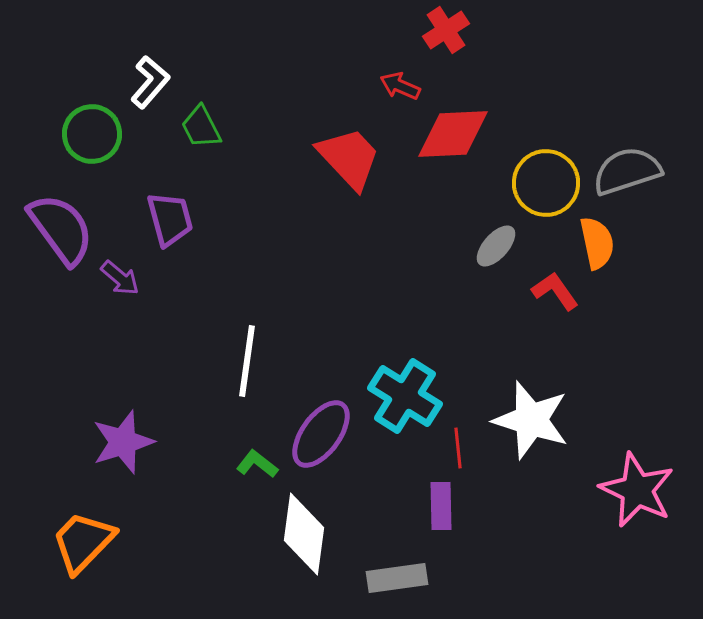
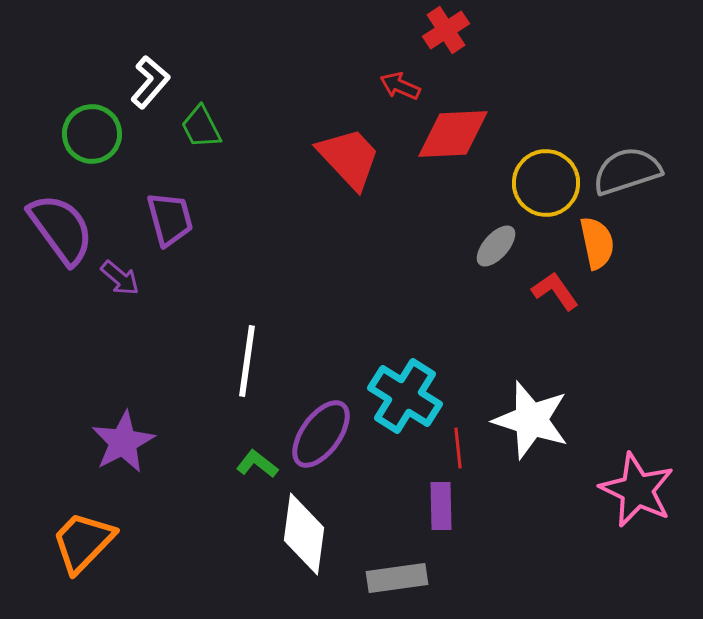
purple star: rotated 10 degrees counterclockwise
